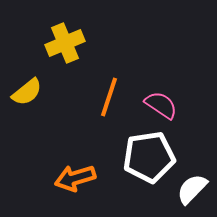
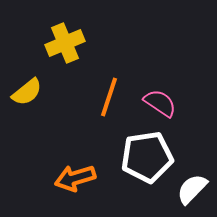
pink semicircle: moved 1 px left, 2 px up
white pentagon: moved 2 px left
